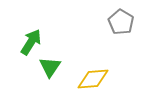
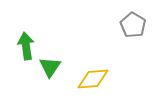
gray pentagon: moved 12 px right, 3 px down
green arrow: moved 5 px left, 4 px down; rotated 40 degrees counterclockwise
